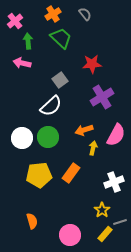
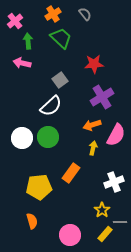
red star: moved 2 px right
orange arrow: moved 8 px right, 5 px up
yellow pentagon: moved 12 px down
gray line: rotated 16 degrees clockwise
